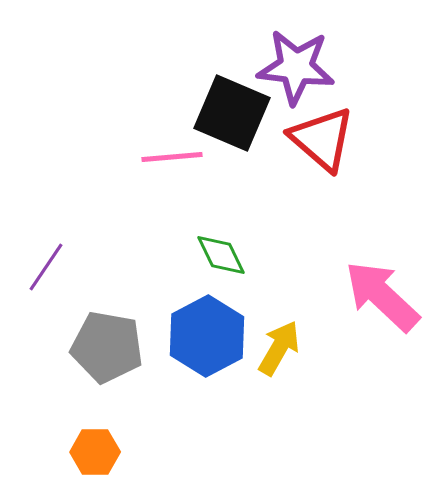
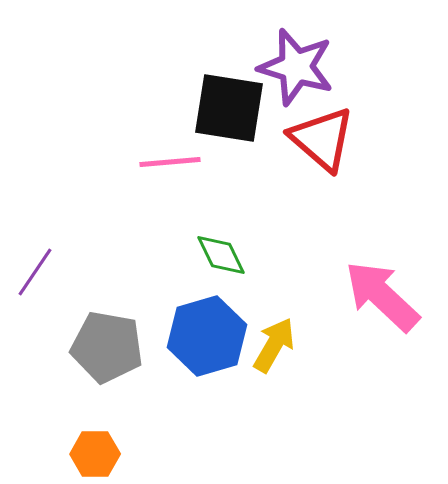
purple star: rotated 10 degrees clockwise
black square: moved 3 px left, 5 px up; rotated 14 degrees counterclockwise
pink line: moved 2 px left, 5 px down
purple line: moved 11 px left, 5 px down
blue hexagon: rotated 12 degrees clockwise
yellow arrow: moved 5 px left, 3 px up
orange hexagon: moved 2 px down
